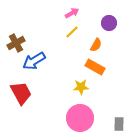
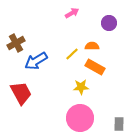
yellow line: moved 22 px down
orange semicircle: moved 4 px left, 1 px down; rotated 120 degrees counterclockwise
blue arrow: moved 2 px right
